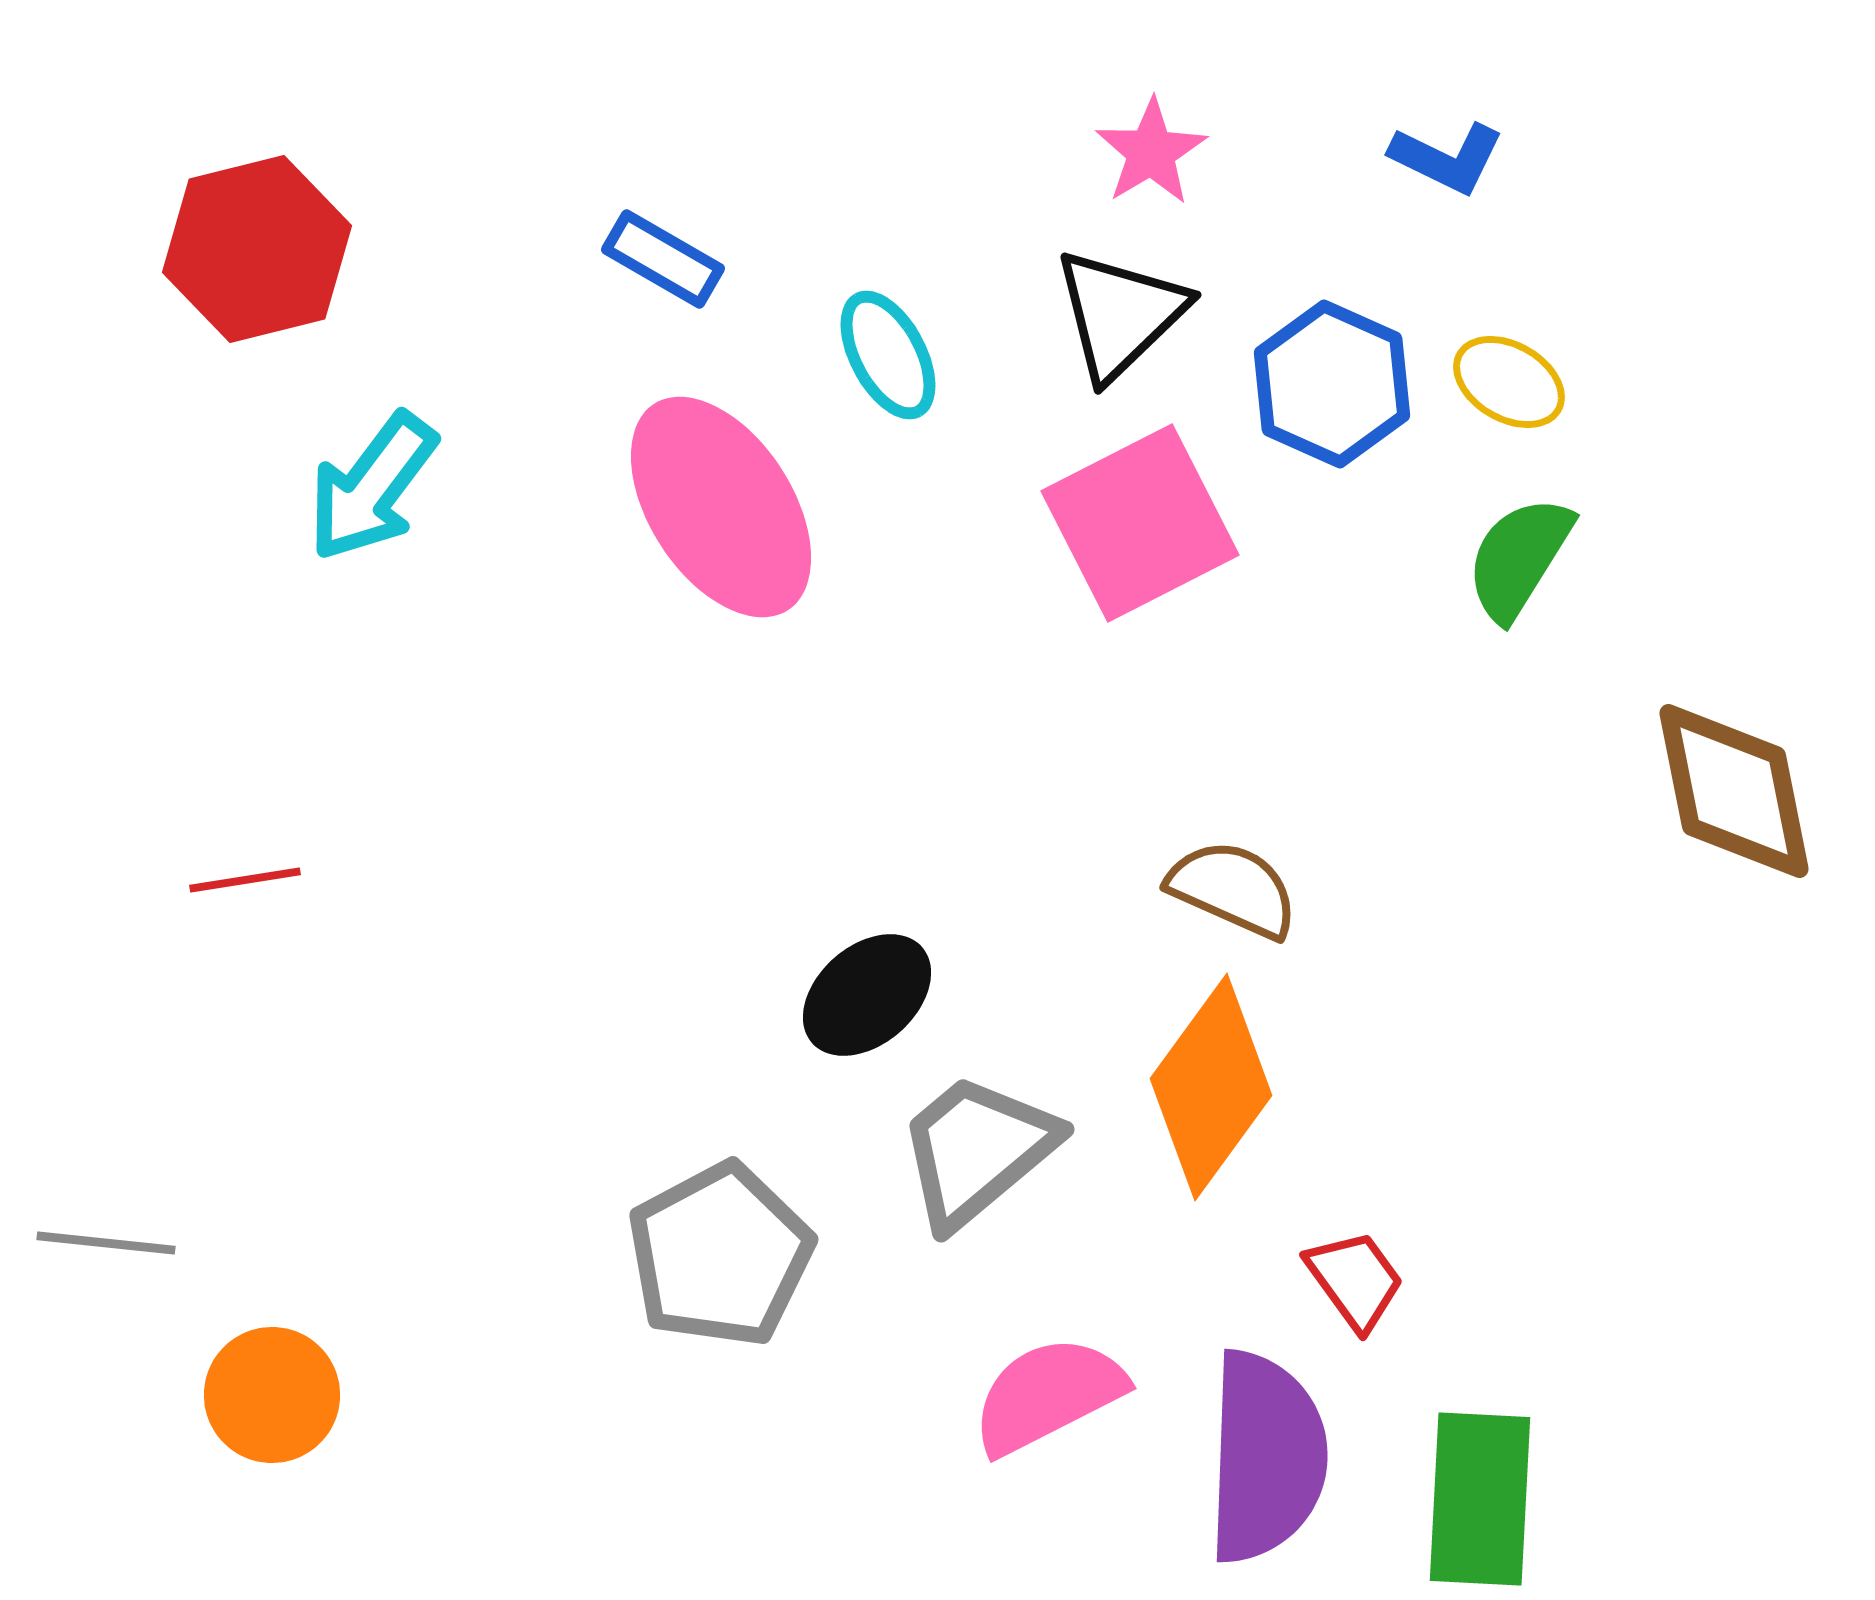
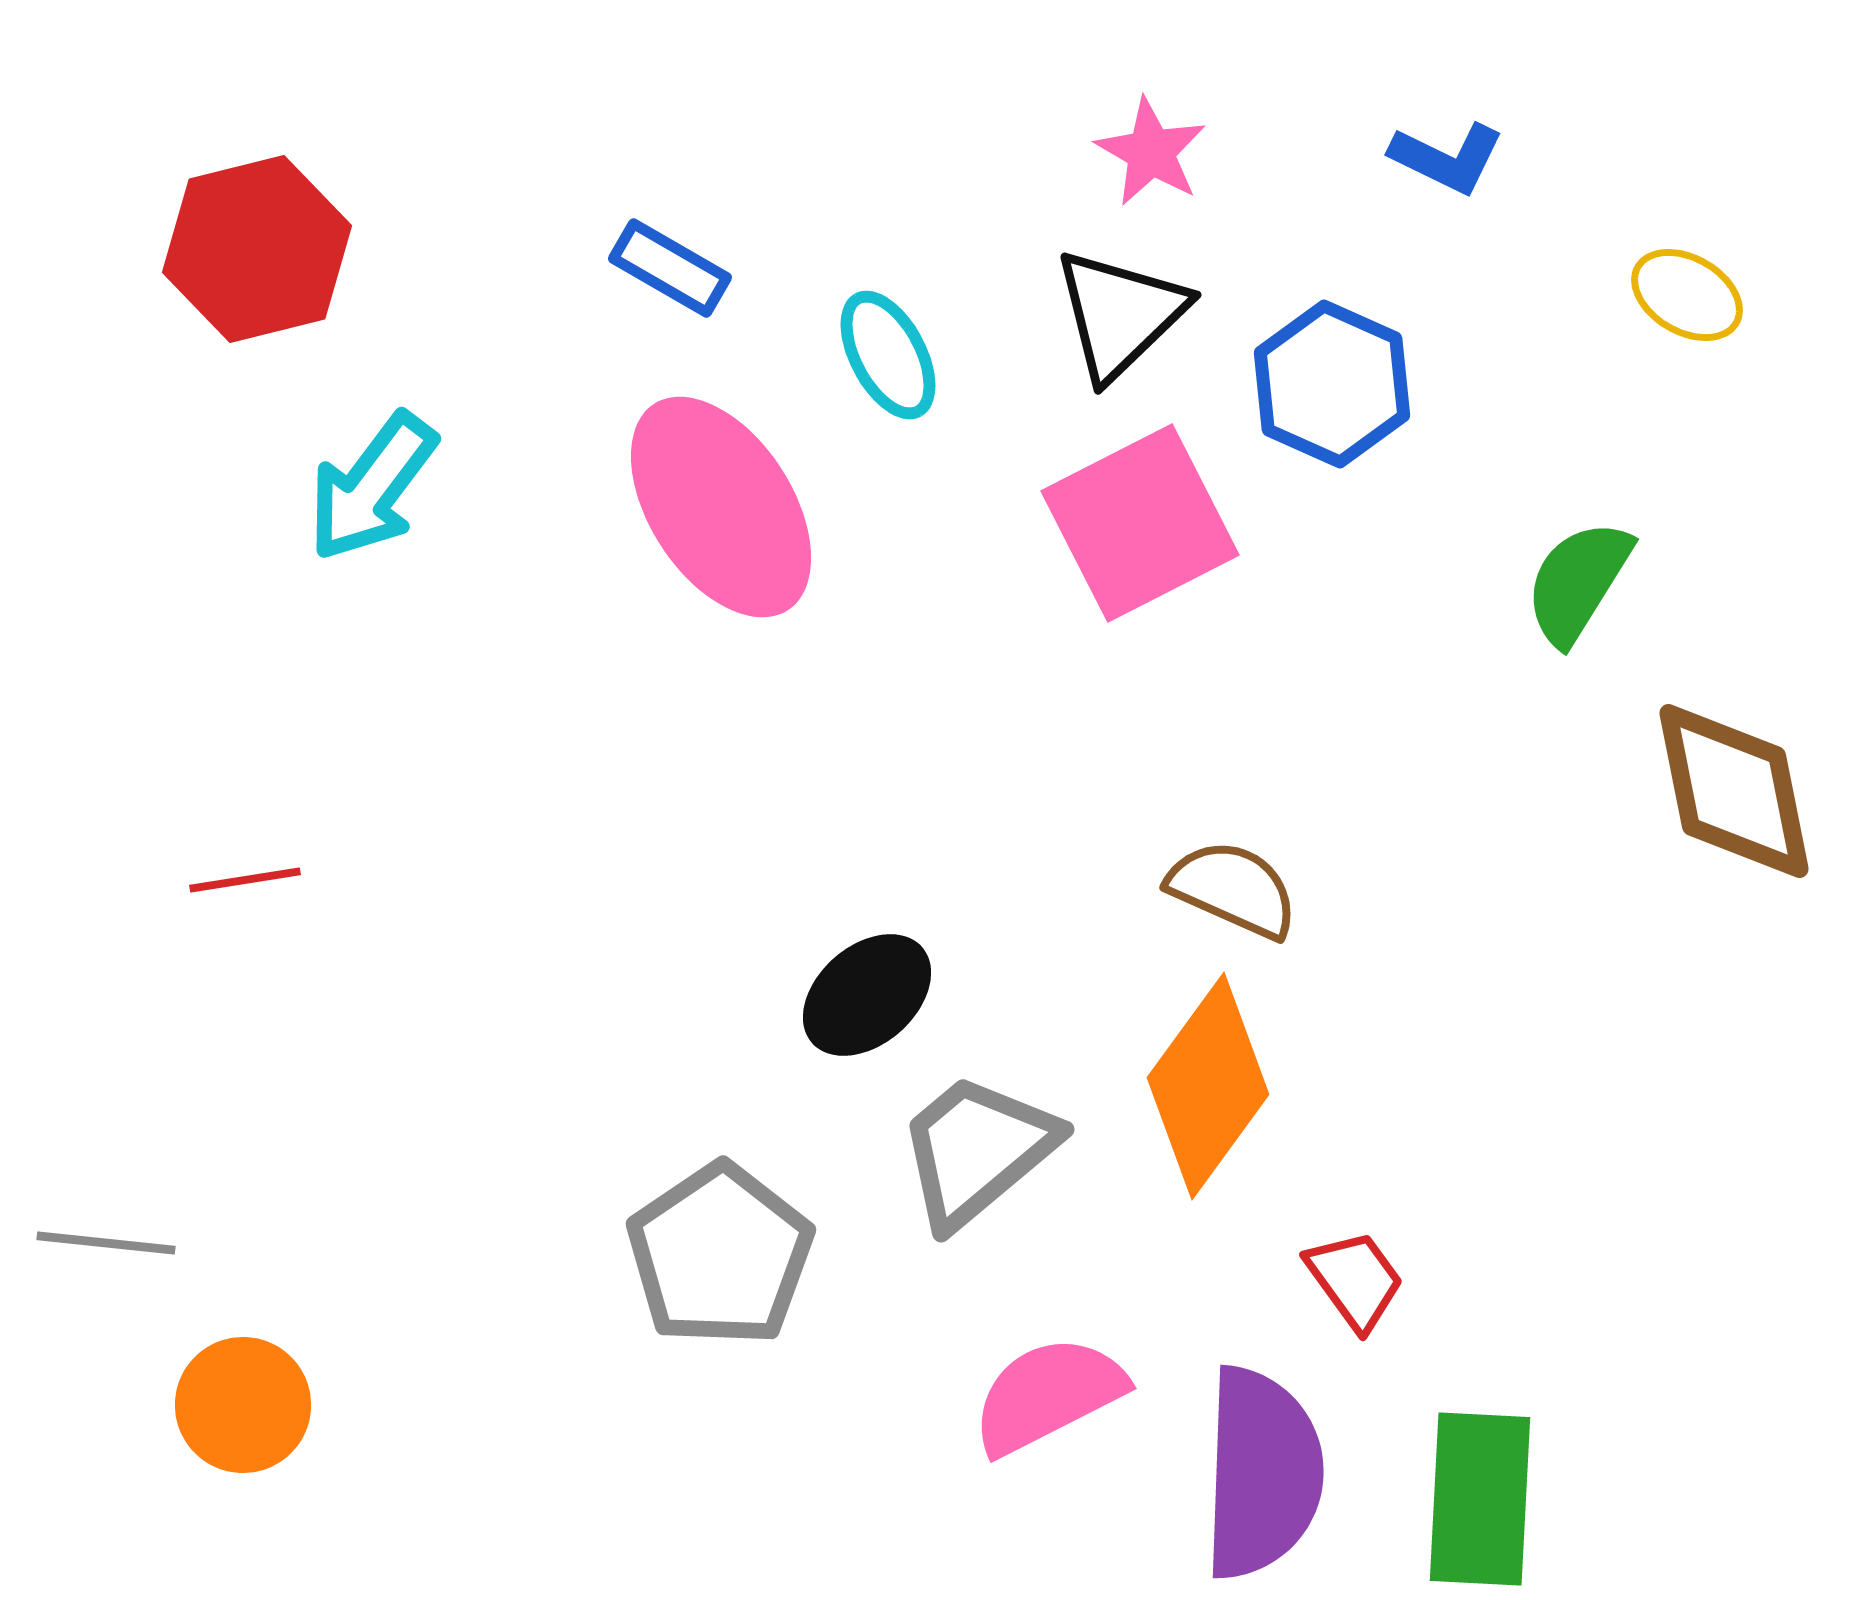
pink star: rotated 11 degrees counterclockwise
blue rectangle: moved 7 px right, 9 px down
yellow ellipse: moved 178 px right, 87 px up
green semicircle: moved 59 px right, 24 px down
orange diamond: moved 3 px left, 1 px up
gray pentagon: rotated 6 degrees counterclockwise
orange circle: moved 29 px left, 10 px down
purple semicircle: moved 4 px left, 16 px down
